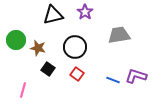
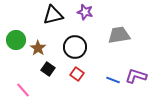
purple star: rotated 21 degrees counterclockwise
brown star: rotated 21 degrees clockwise
pink line: rotated 56 degrees counterclockwise
